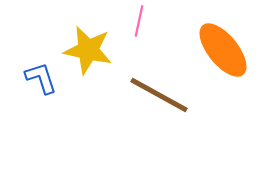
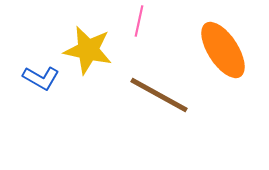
orange ellipse: rotated 6 degrees clockwise
blue L-shape: rotated 138 degrees clockwise
